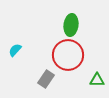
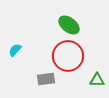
green ellipse: moved 2 px left; rotated 60 degrees counterclockwise
red circle: moved 1 px down
gray rectangle: rotated 48 degrees clockwise
